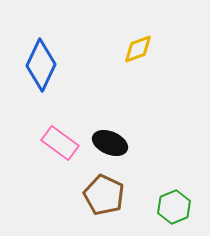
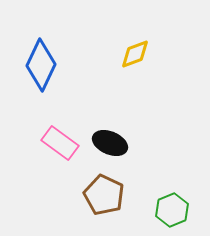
yellow diamond: moved 3 px left, 5 px down
green hexagon: moved 2 px left, 3 px down
